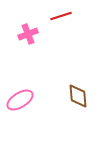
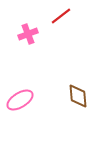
red line: rotated 20 degrees counterclockwise
